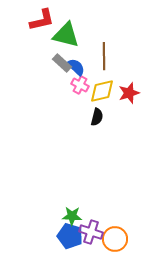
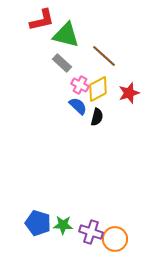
brown line: rotated 48 degrees counterclockwise
blue semicircle: moved 2 px right, 39 px down
yellow diamond: moved 4 px left, 2 px up; rotated 16 degrees counterclockwise
green star: moved 9 px left, 9 px down
blue pentagon: moved 32 px left, 13 px up
